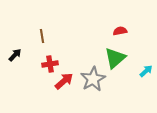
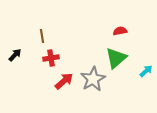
green triangle: moved 1 px right
red cross: moved 1 px right, 6 px up
